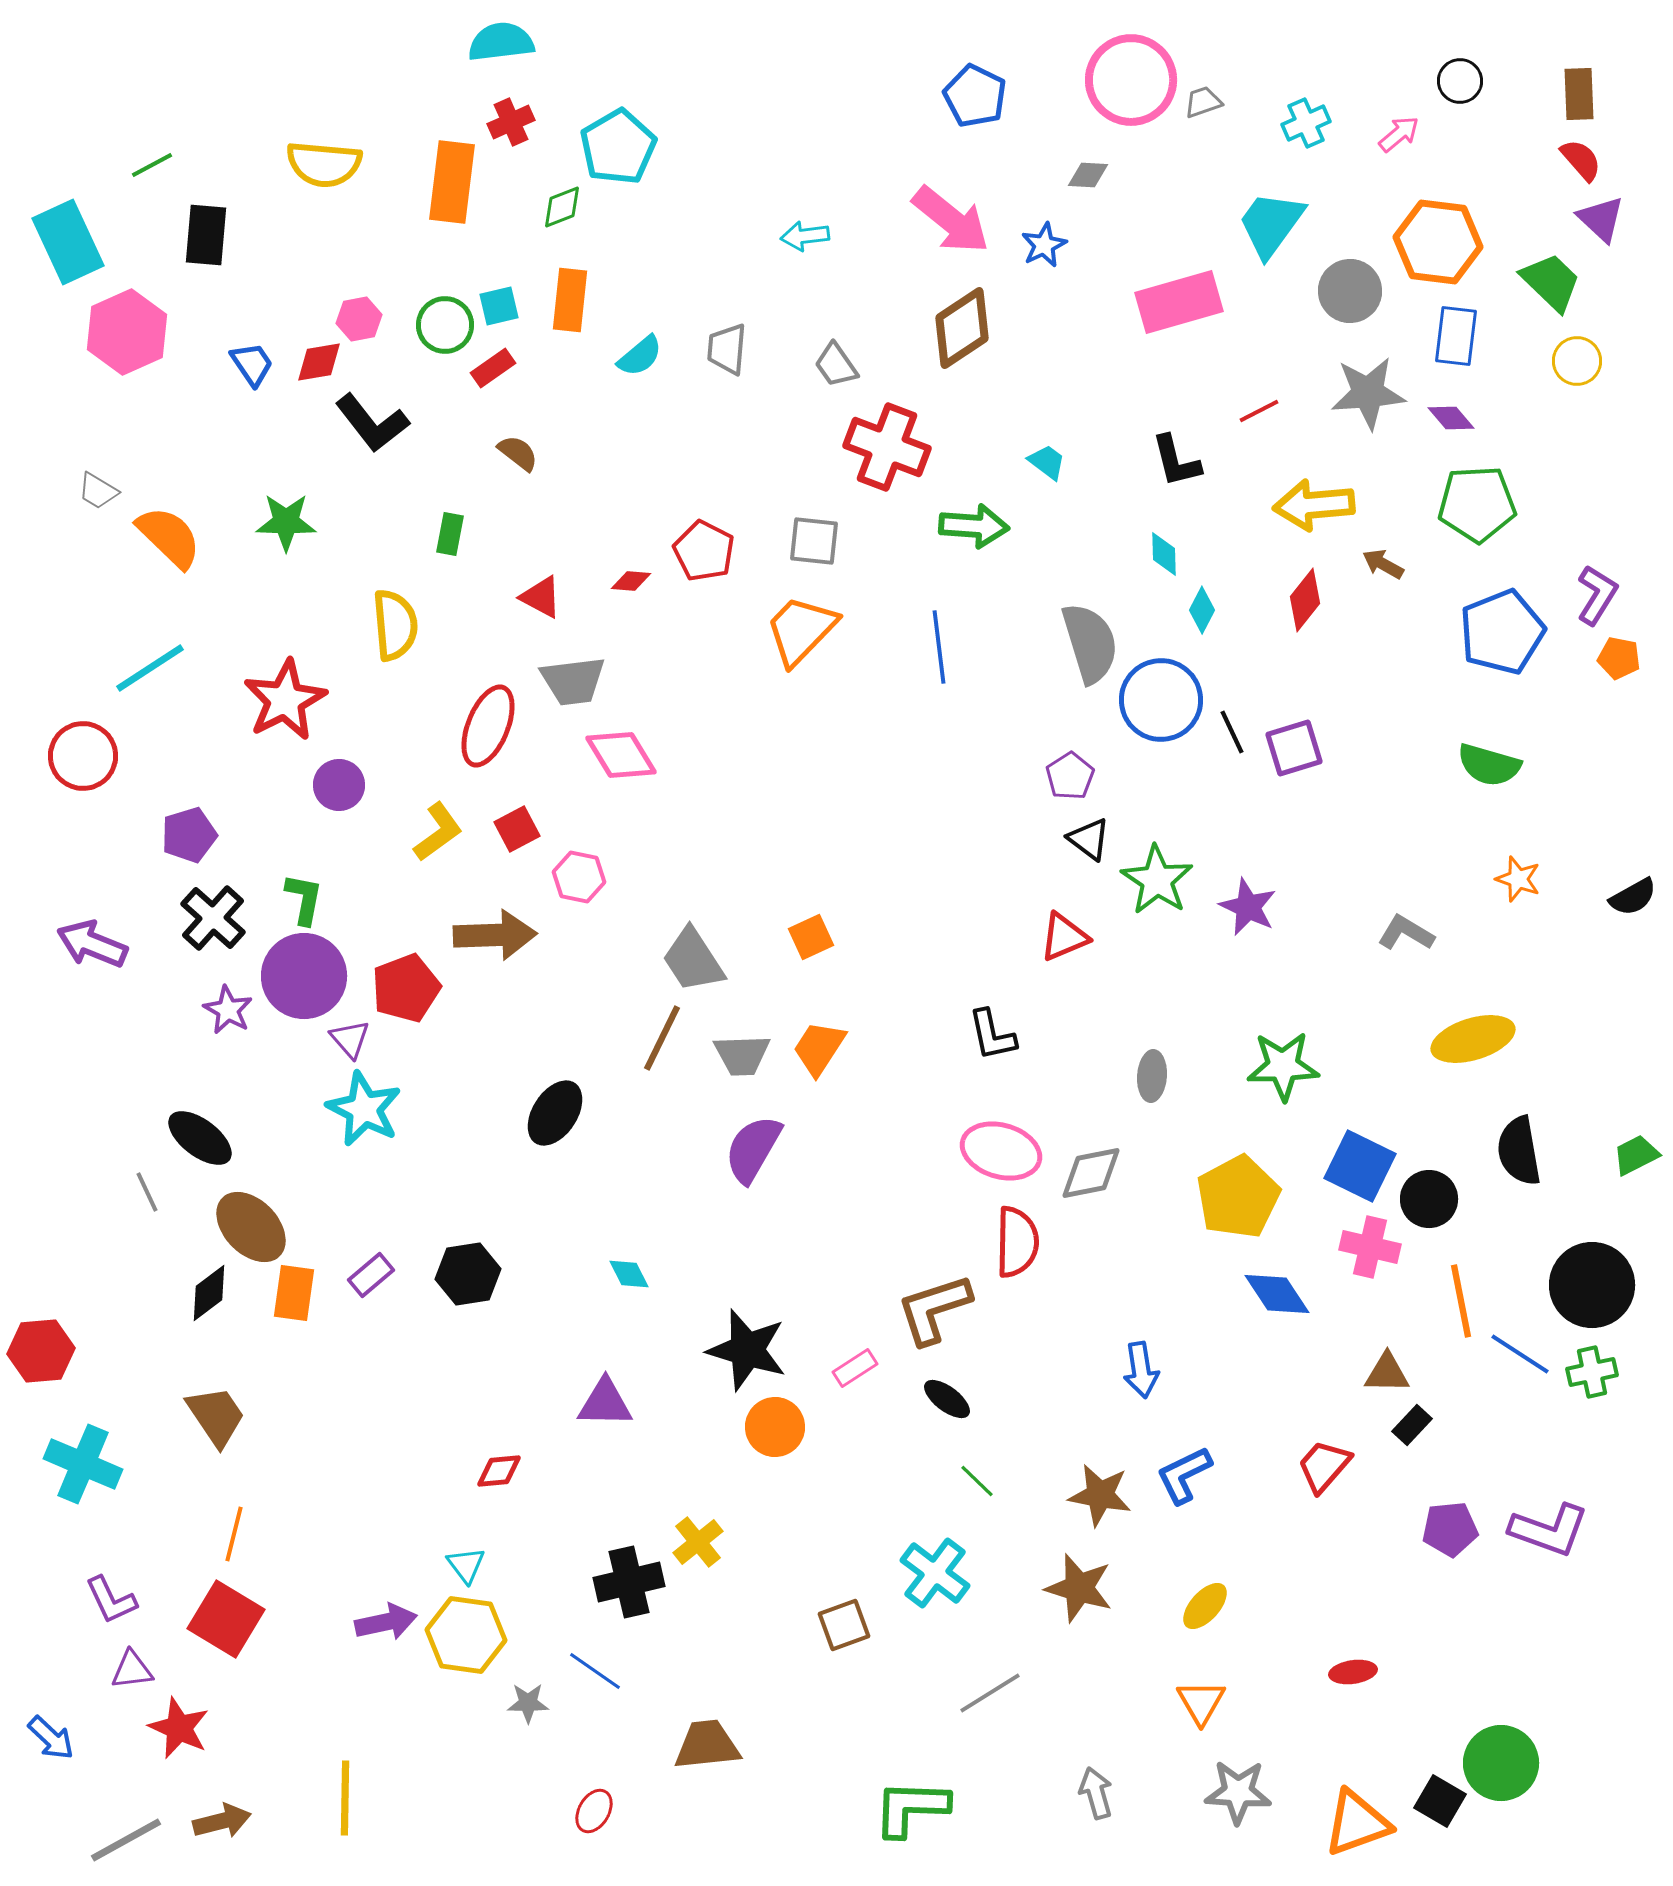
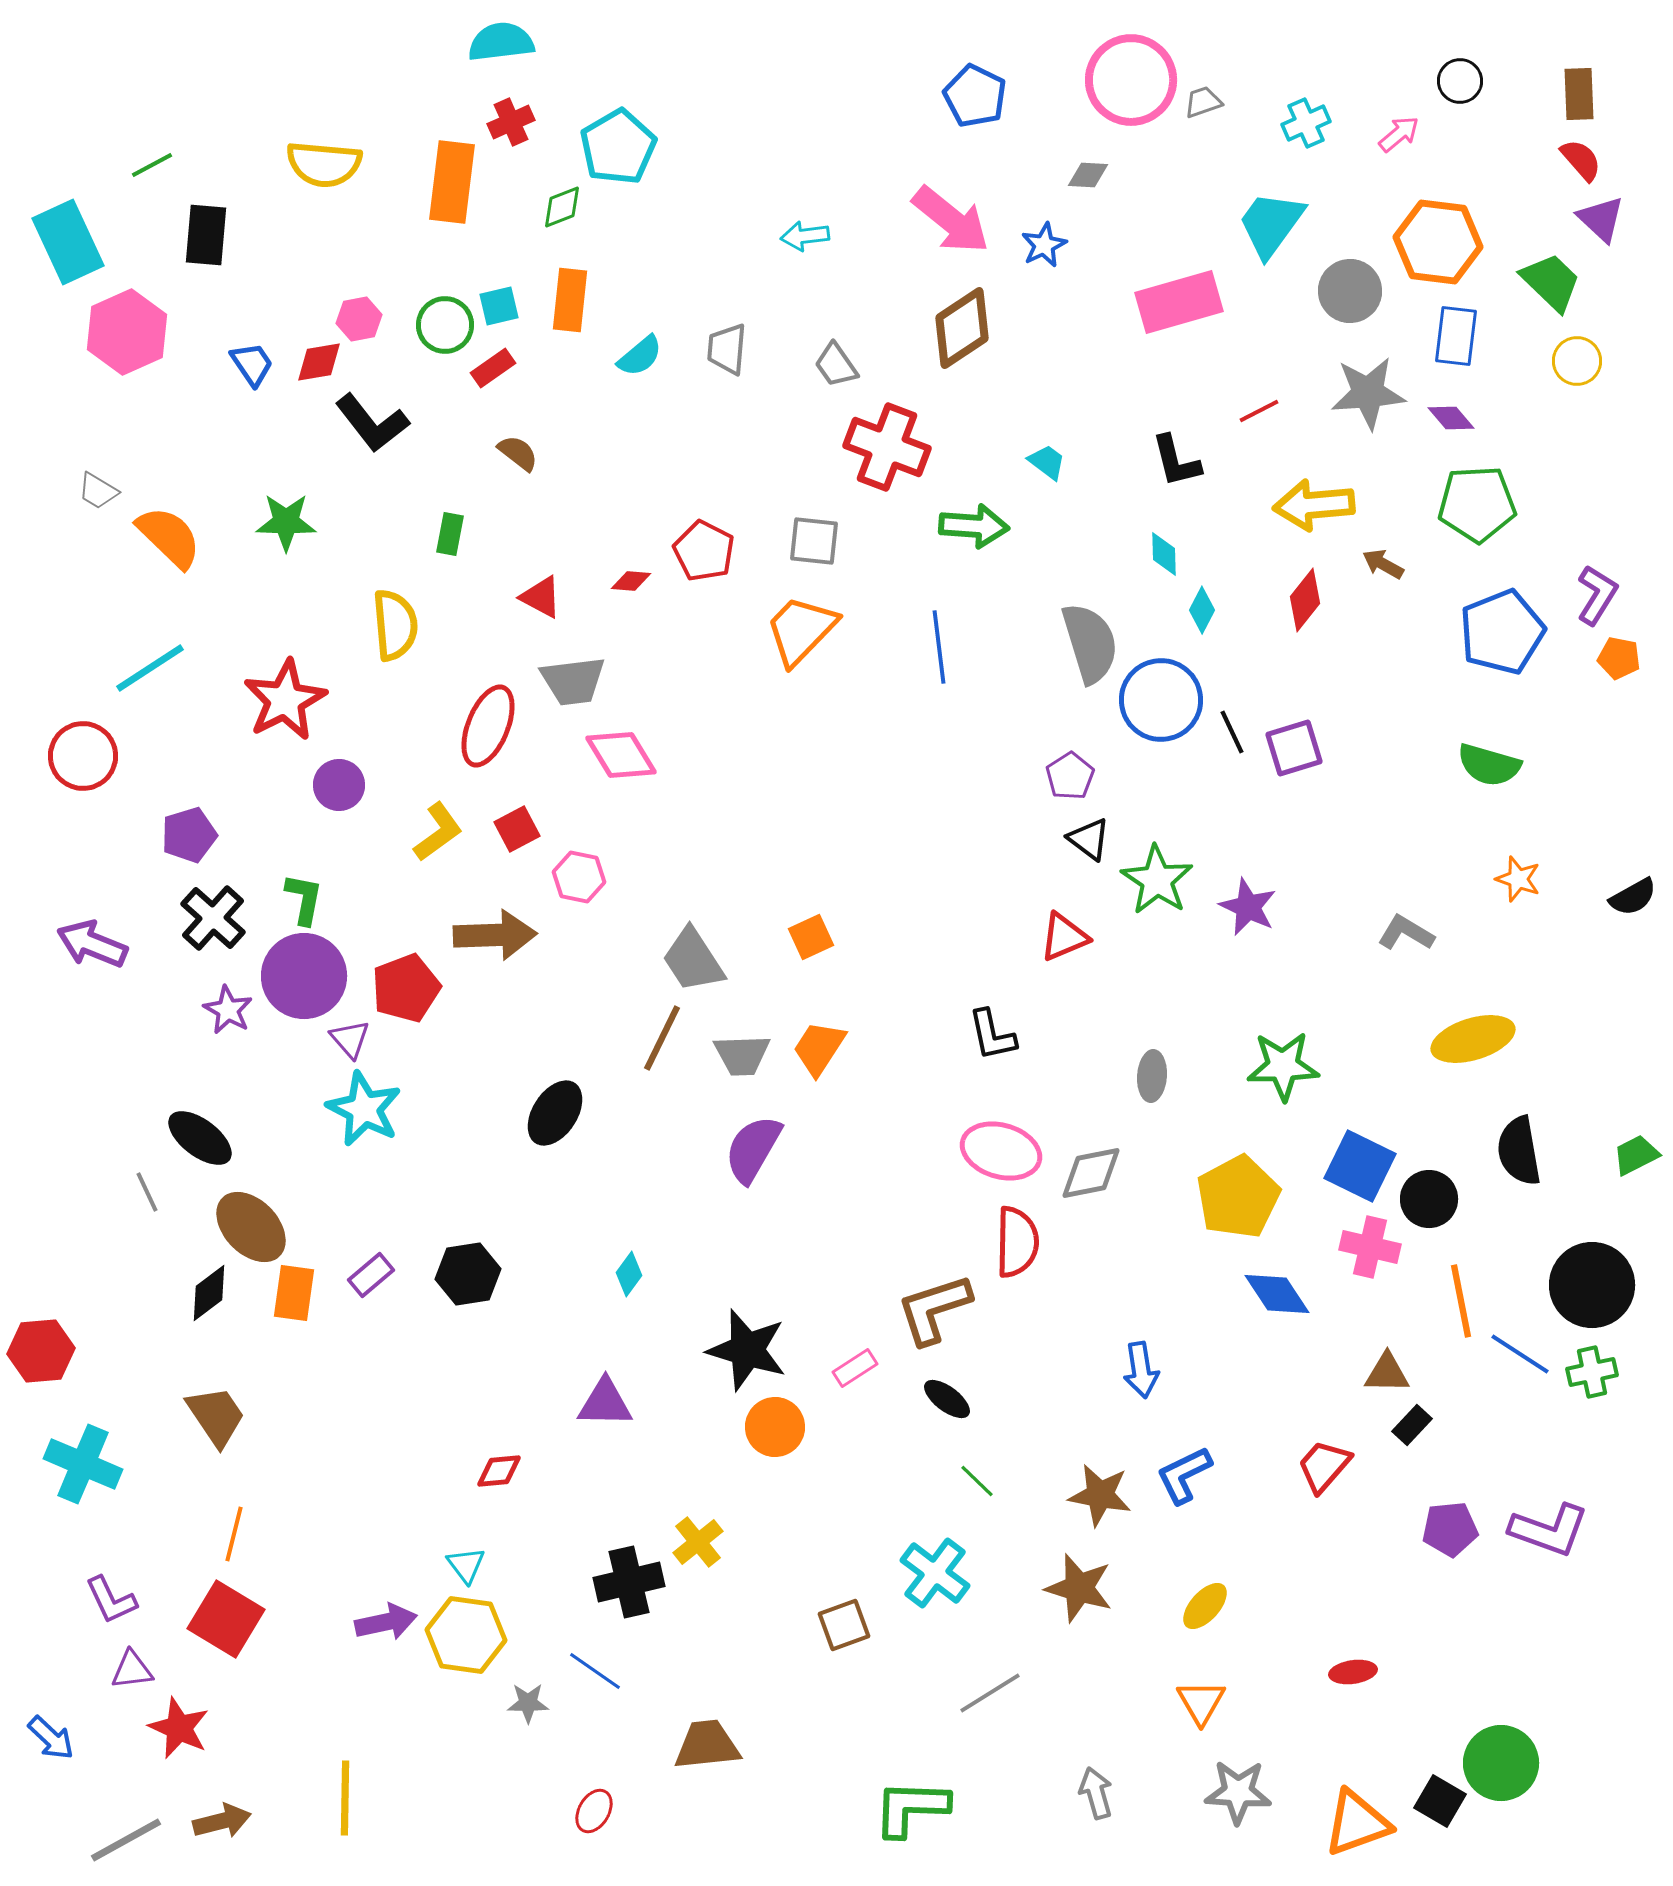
cyan diamond at (629, 1274): rotated 63 degrees clockwise
